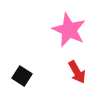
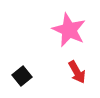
black square: rotated 18 degrees clockwise
